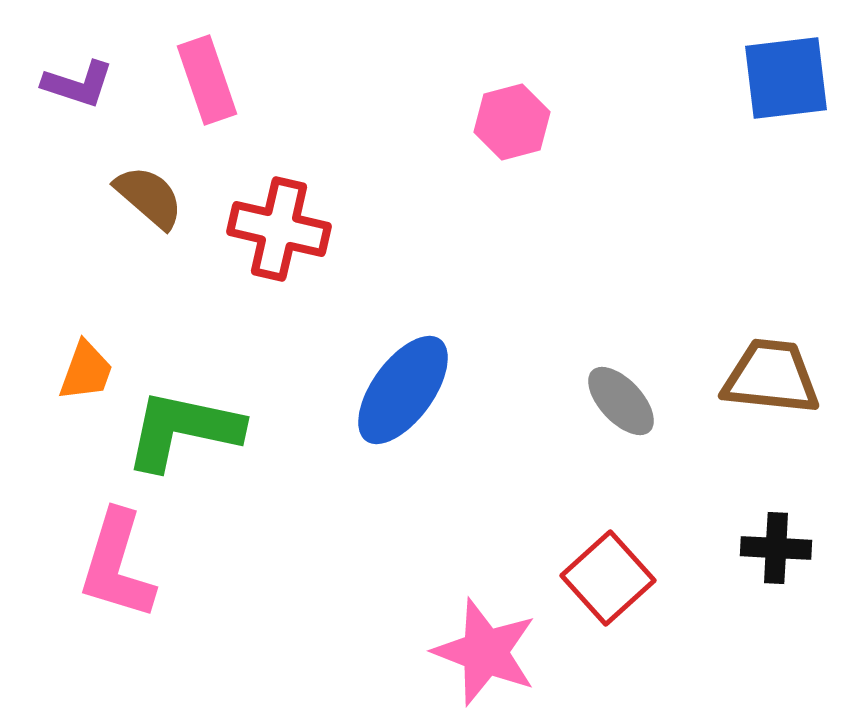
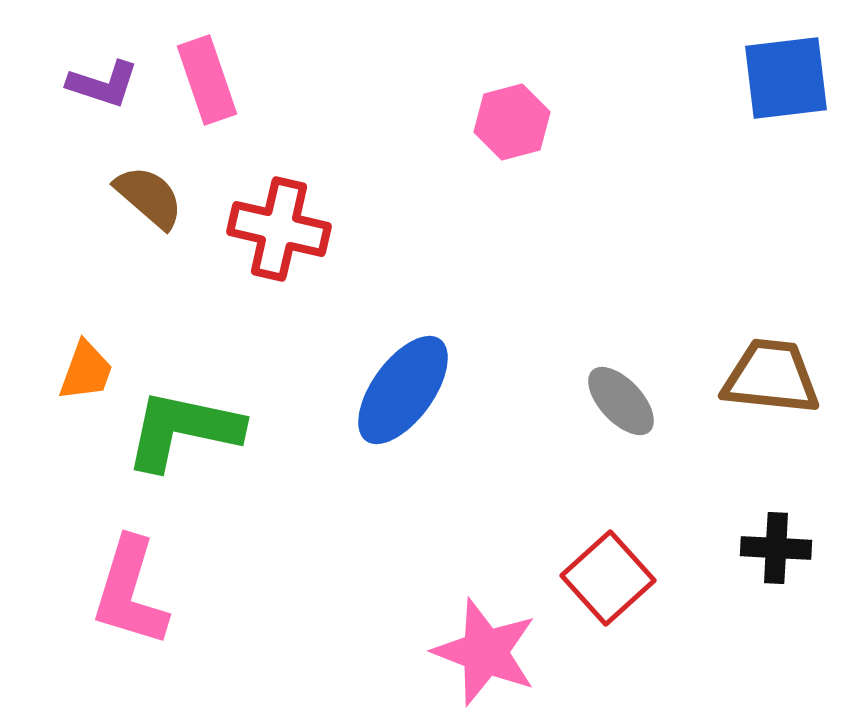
purple L-shape: moved 25 px right
pink L-shape: moved 13 px right, 27 px down
